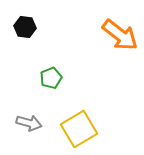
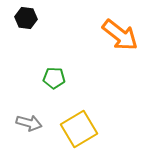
black hexagon: moved 1 px right, 9 px up
green pentagon: moved 3 px right; rotated 25 degrees clockwise
